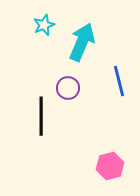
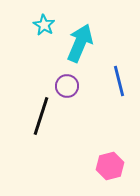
cyan star: rotated 20 degrees counterclockwise
cyan arrow: moved 2 px left, 1 px down
purple circle: moved 1 px left, 2 px up
black line: rotated 18 degrees clockwise
